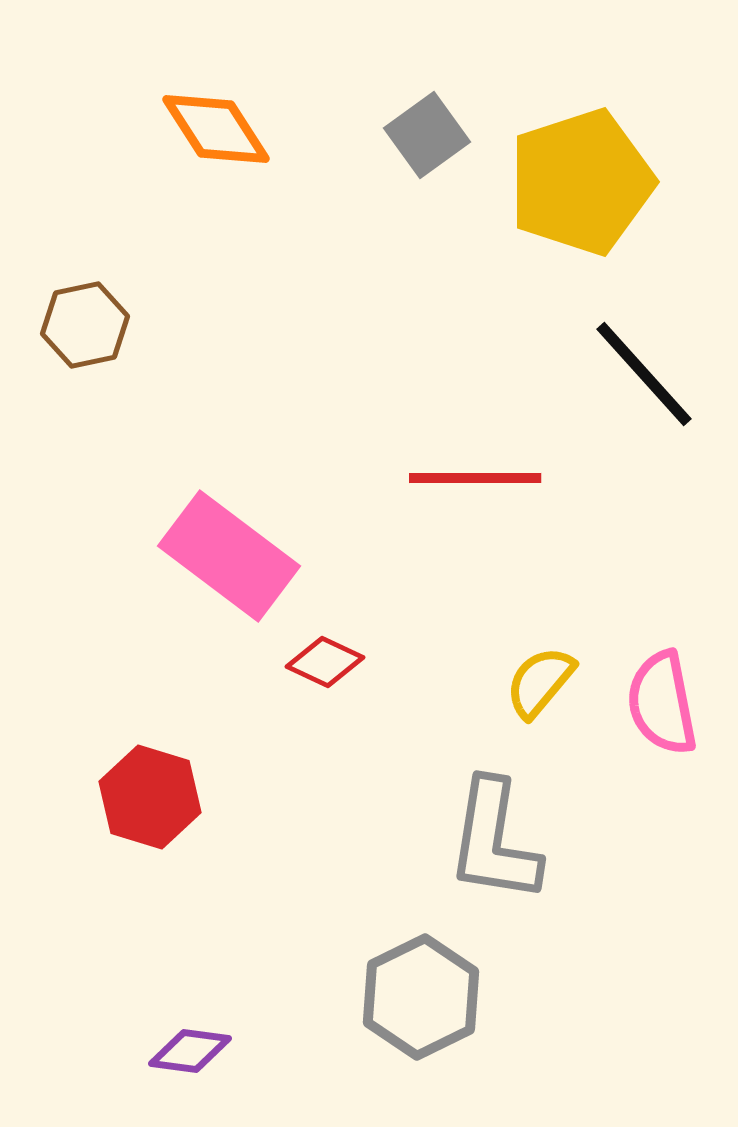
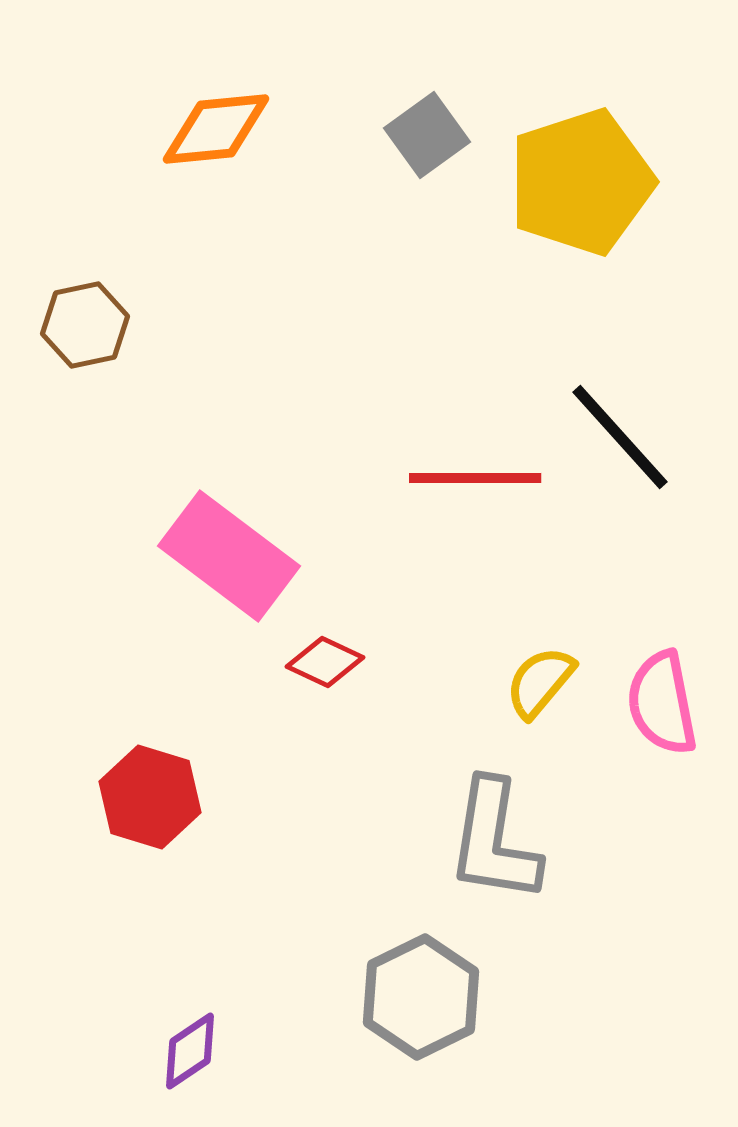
orange diamond: rotated 63 degrees counterclockwise
black line: moved 24 px left, 63 px down
purple diamond: rotated 42 degrees counterclockwise
